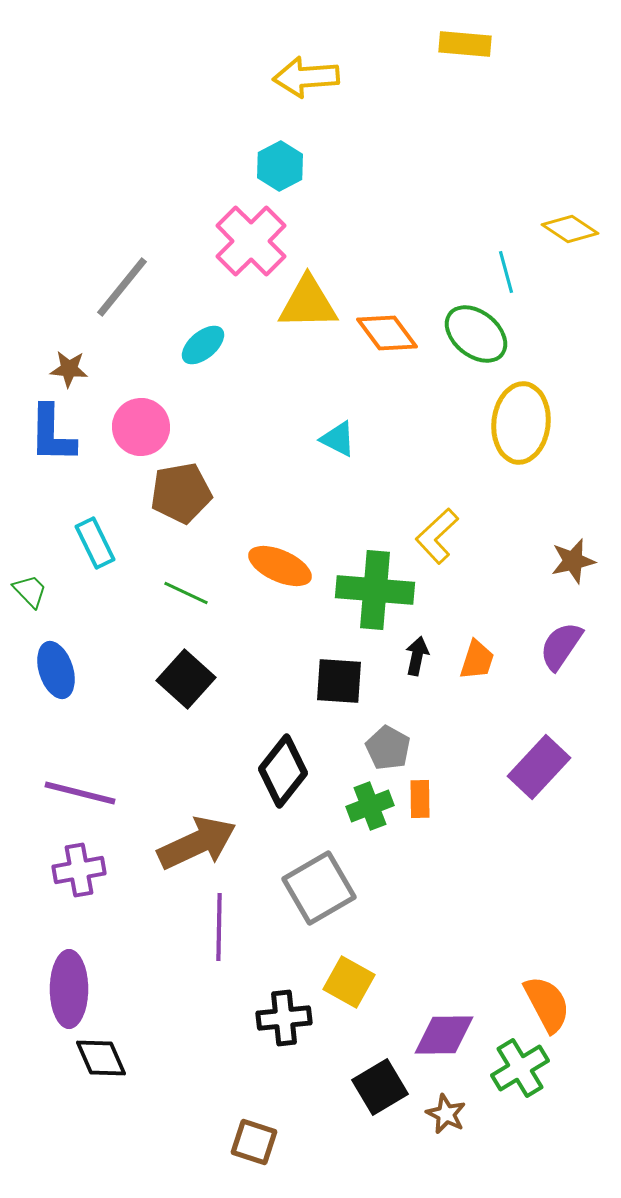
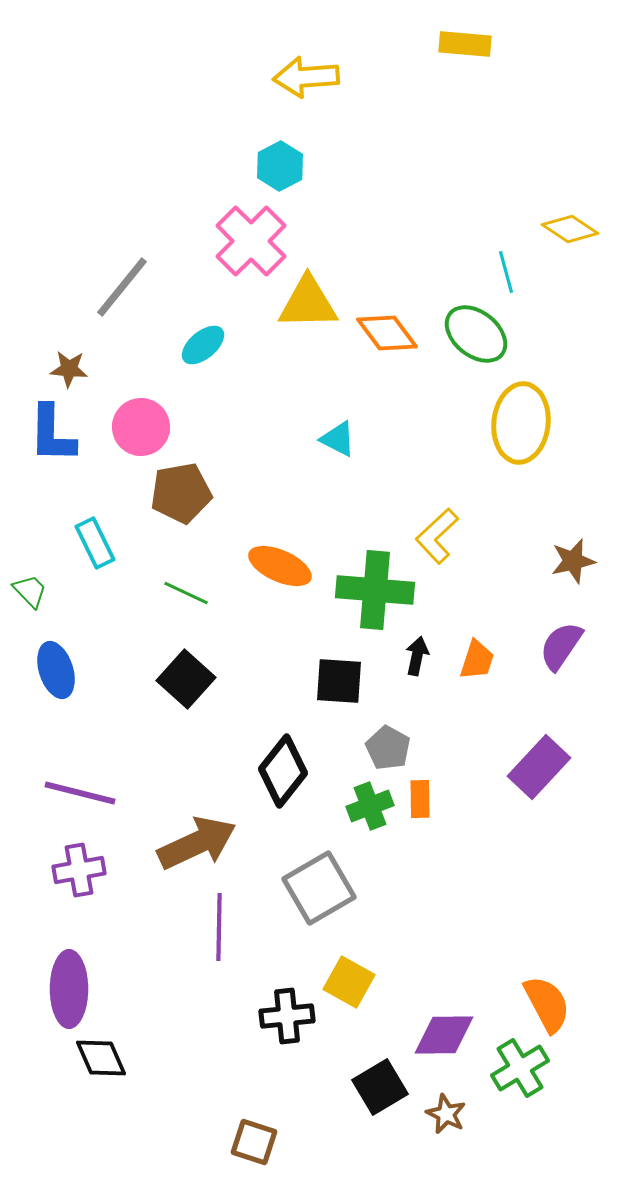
black cross at (284, 1018): moved 3 px right, 2 px up
